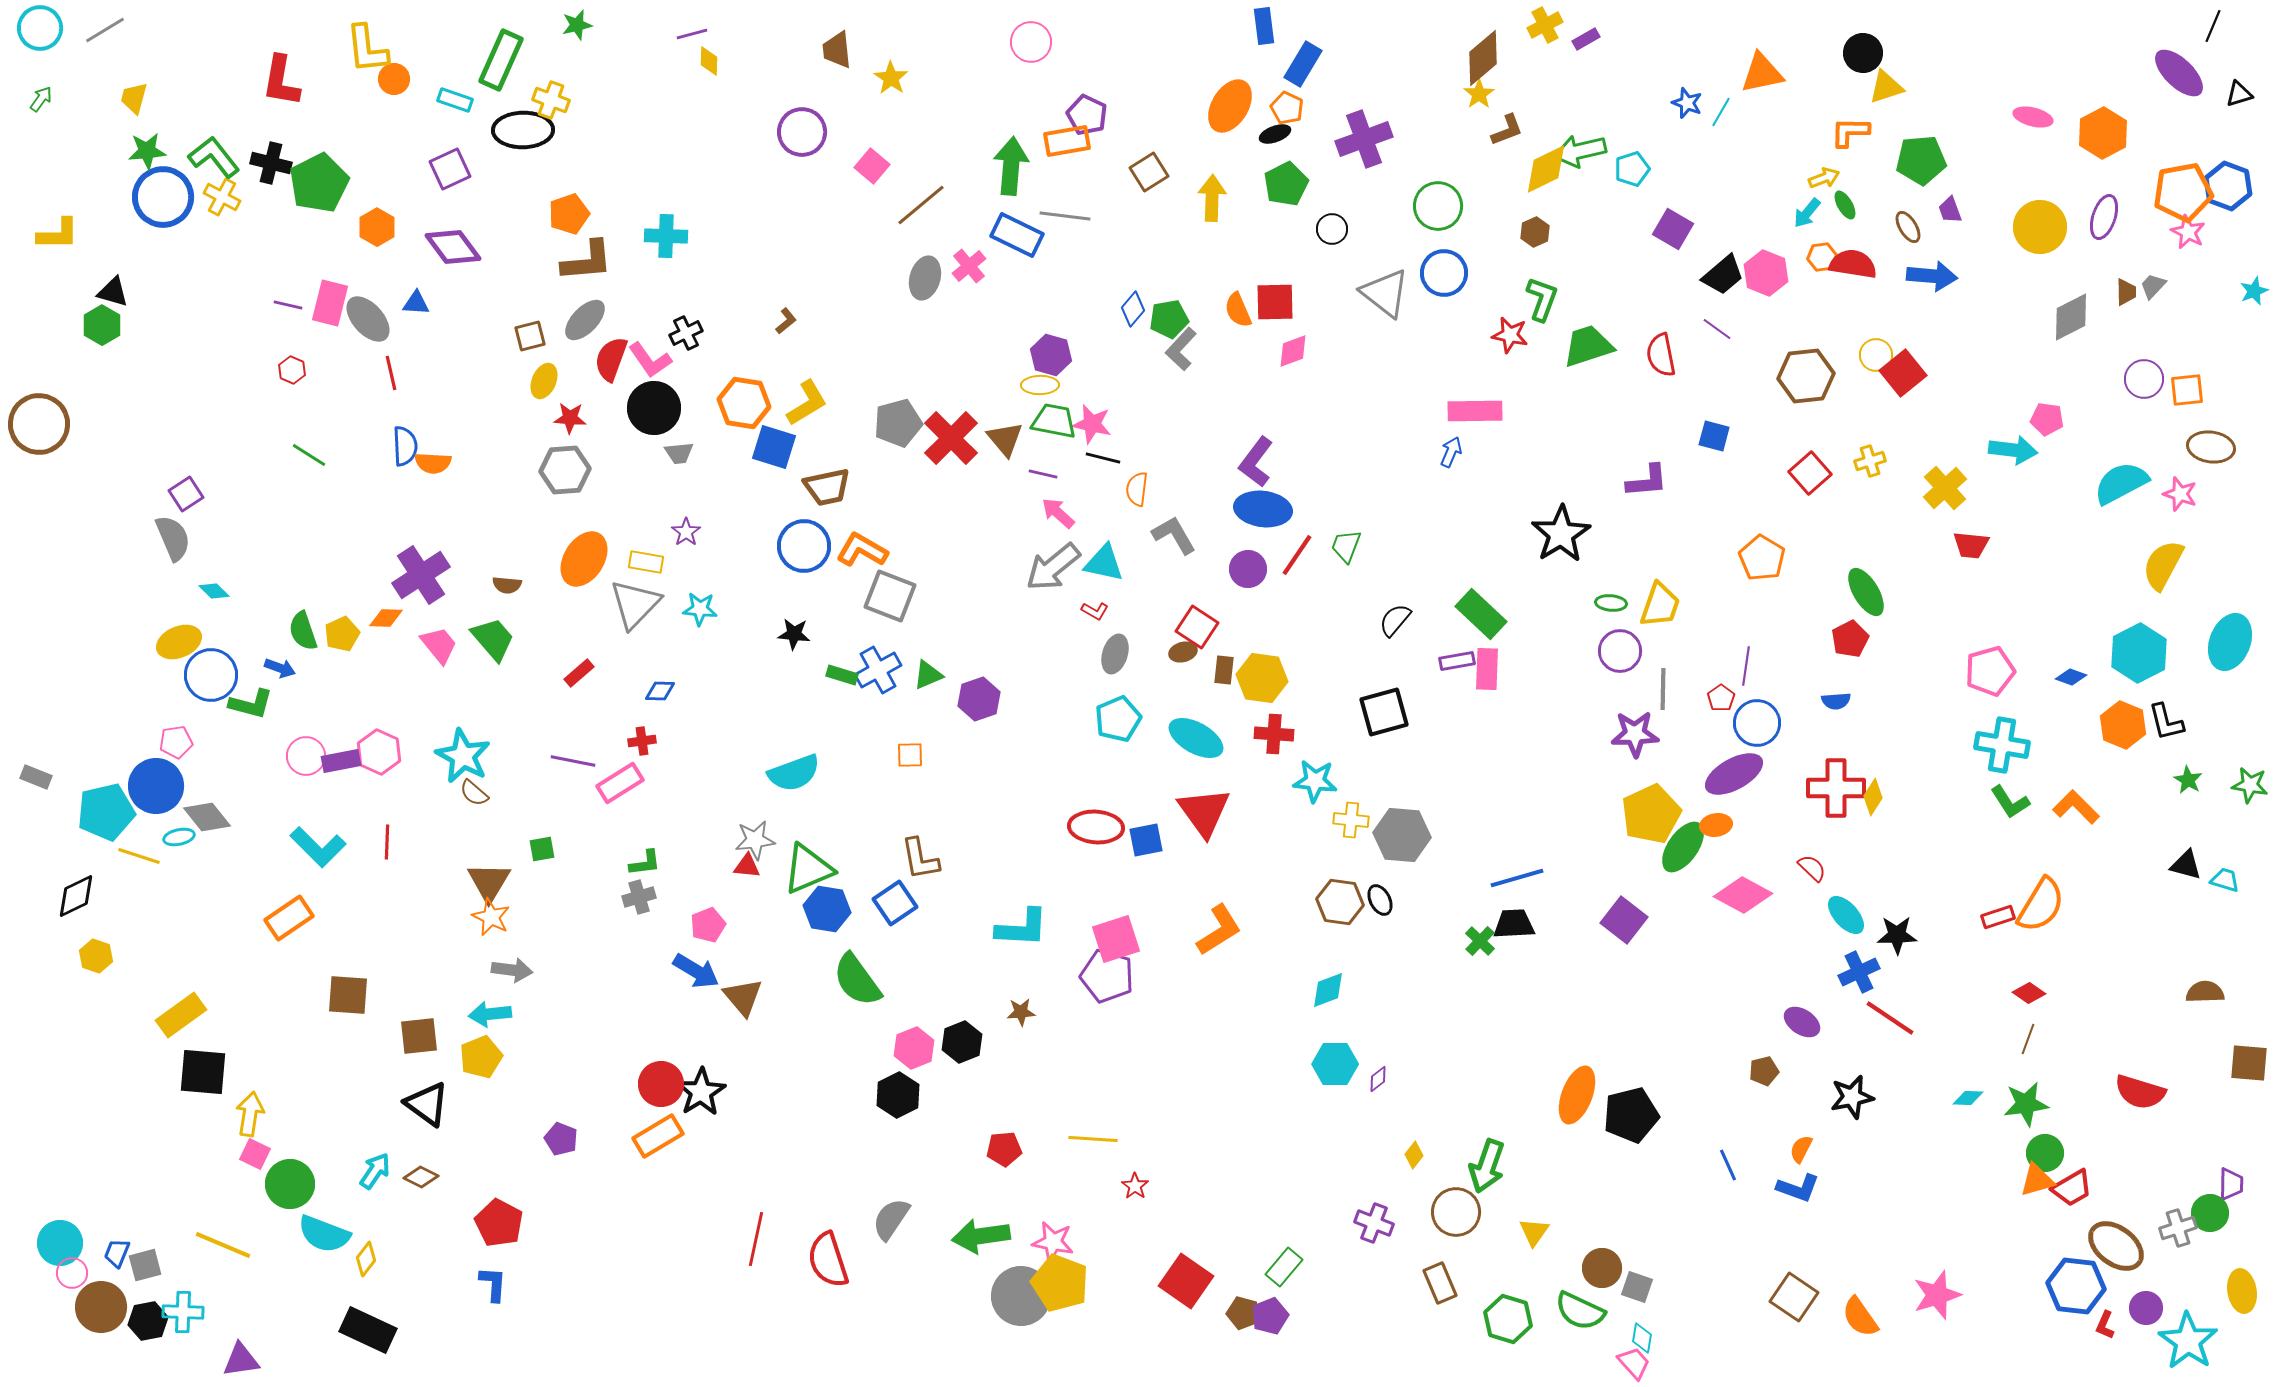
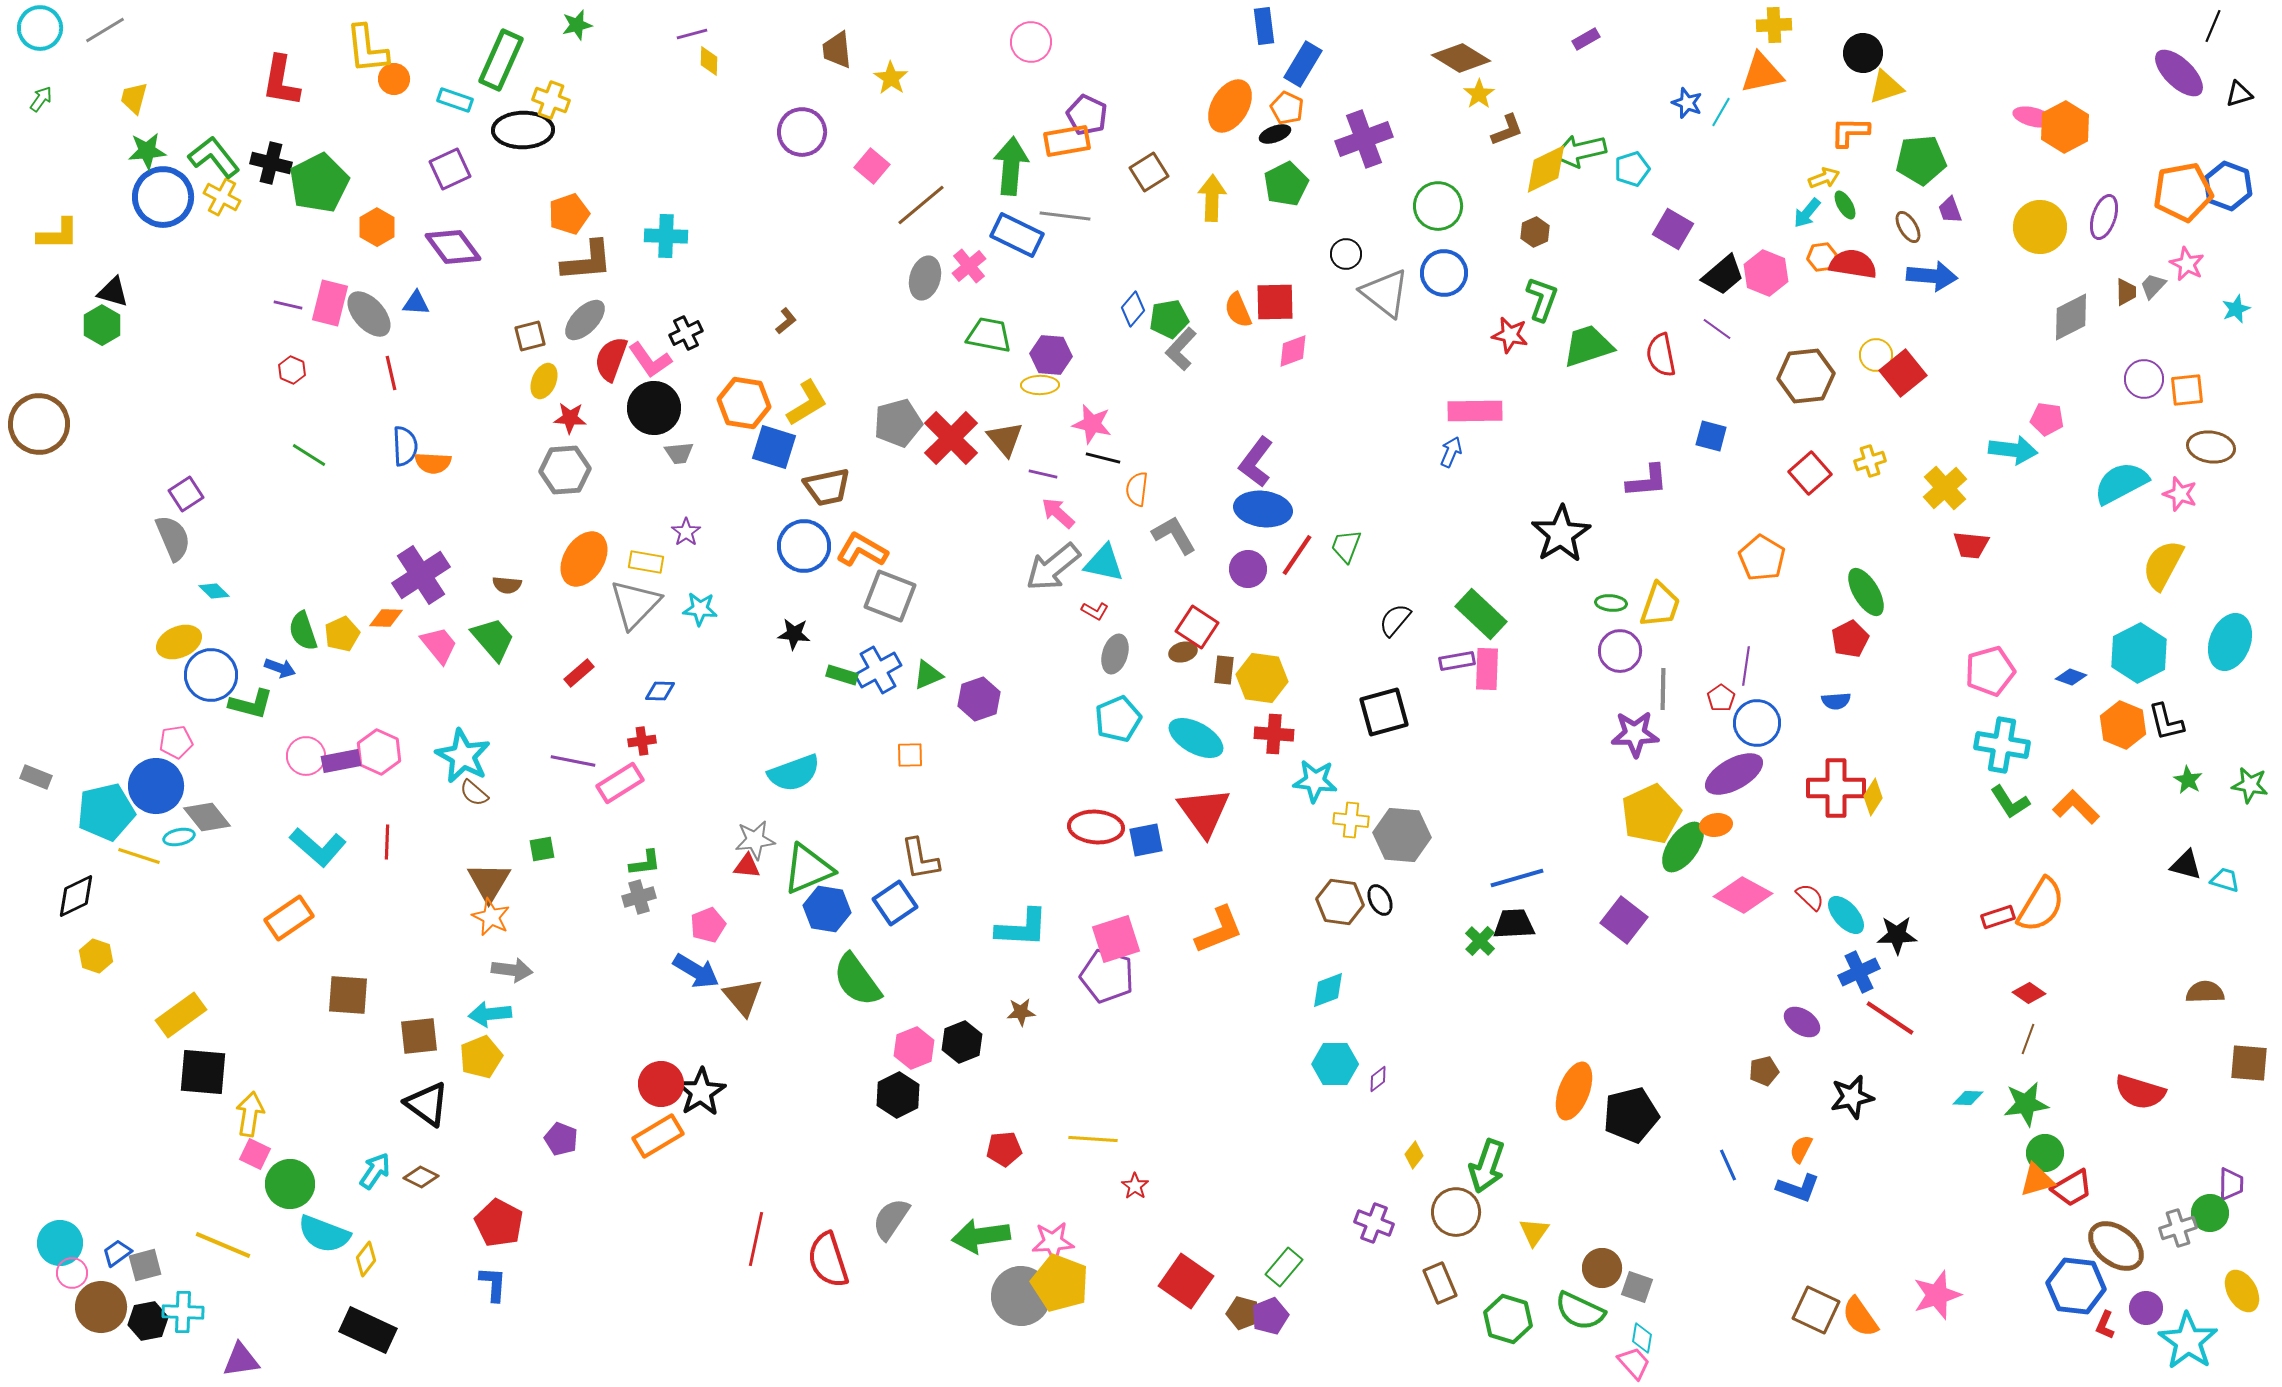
yellow cross at (1545, 25): moved 229 px right; rotated 24 degrees clockwise
brown diamond at (1483, 58): moved 22 px left; rotated 72 degrees clockwise
orange hexagon at (2103, 133): moved 38 px left, 6 px up
black circle at (1332, 229): moved 14 px right, 25 px down
pink star at (2188, 232): moved 1 px left, 32 px down
cyan star at (2254, 291): moved 18 px left, 18 px down
gray ellipse at (368, 319): moved 1 px right, 5 px up
purple hexagon at (1051, 355): rotated 12 degrees counterclockwise
green trapezoid at (1054, 421): moved 65 px left, 86 px up
blue square at (1714, 436): moved 3 px left
cyan L-shape at (318, 847): rotated 4 degrees counterclockwise
red semicircle at (1812, 868): moved 2 px left, 29 px down
orange L-shape at (1219, 930): rotated 10 degrees clockwise
orange ellipse at (1577, 1095): moved 3 px left, 4 px up
pink star at (1053, 1242): rotated 15 degrees counterclockwise
blue trapezoid at (117, 1253): rotated 32 degrees clockwise
yellow ellipse at (2242, 1291): rotated 21 degrees counterclockwise
brown square at (1794, 1297): moved 22 px right, 13 px down; rotated 9 degrees counterclockwise
